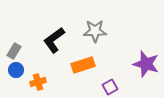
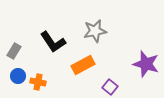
gray star: rotated 10 degrees counterclockwise
black L-shape: moved 1 px left, 2 px down; rotated 88 degrees counterclockwise
orange rectangle: rotated 10 degrees counterclockwise
blue circle: moved 2 px right, 6 px down
orange cross: rotated 28 degrees clockwise
purple square: rotated 21 degrees counterclockwise
